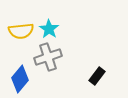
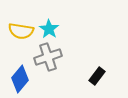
yellow semicircle: rotated 15 degrees clockwise
